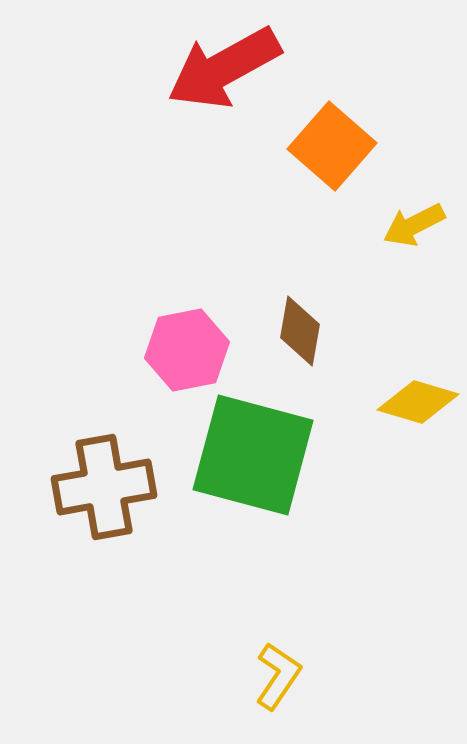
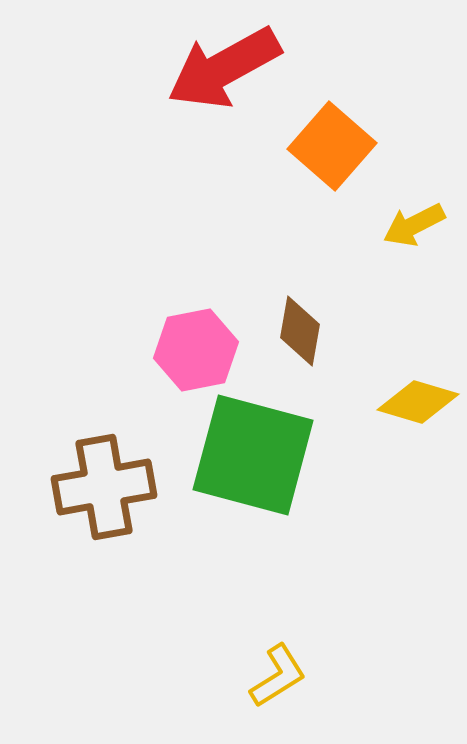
pink hexagon: moved 9 px right
yellow L-shape: rotated 24 degrees clockwise
